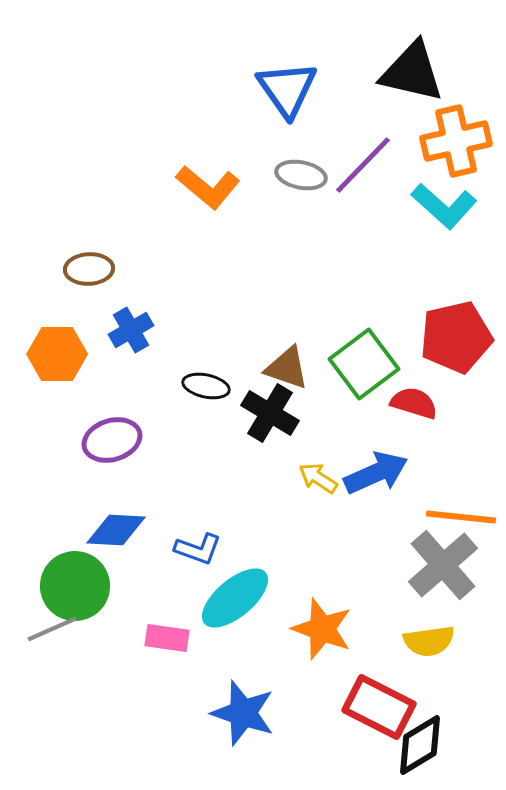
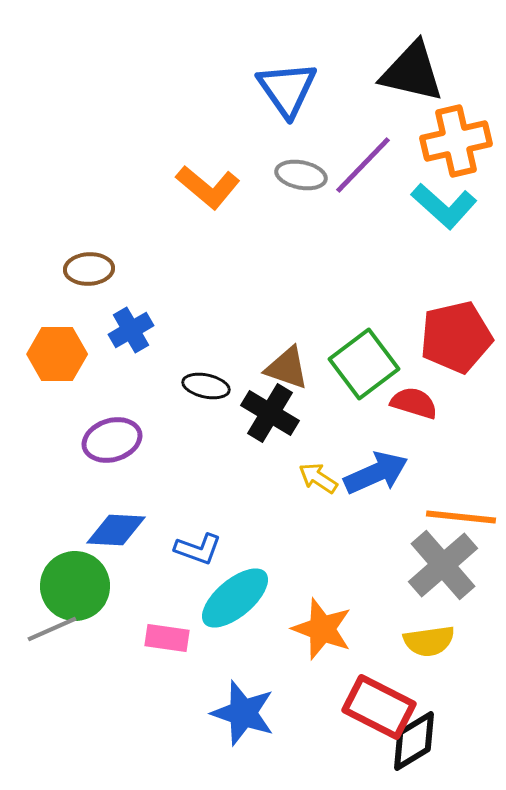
black diamond: moved 6 px left, 4 px up
